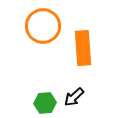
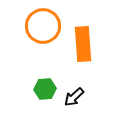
orange rectangle: moved 4 px up
green hexagon: moved 14 px up
